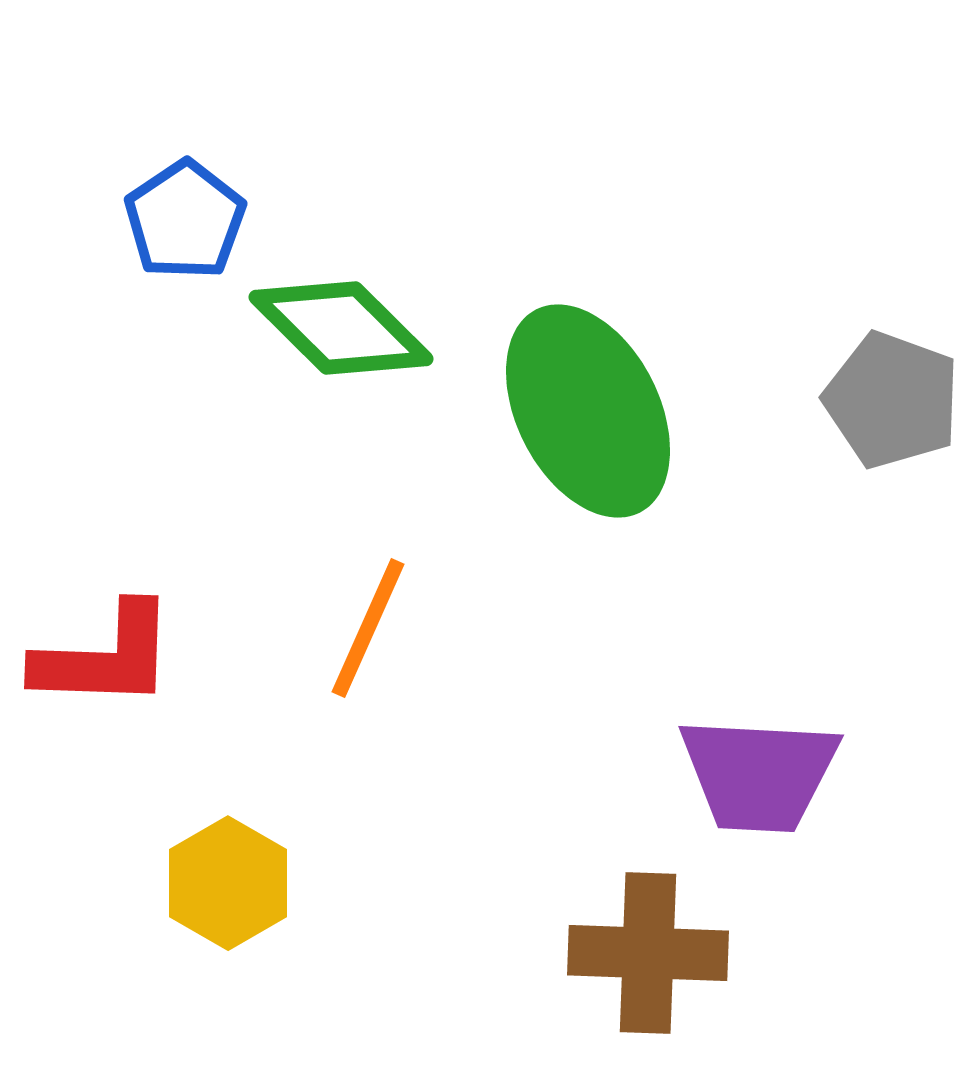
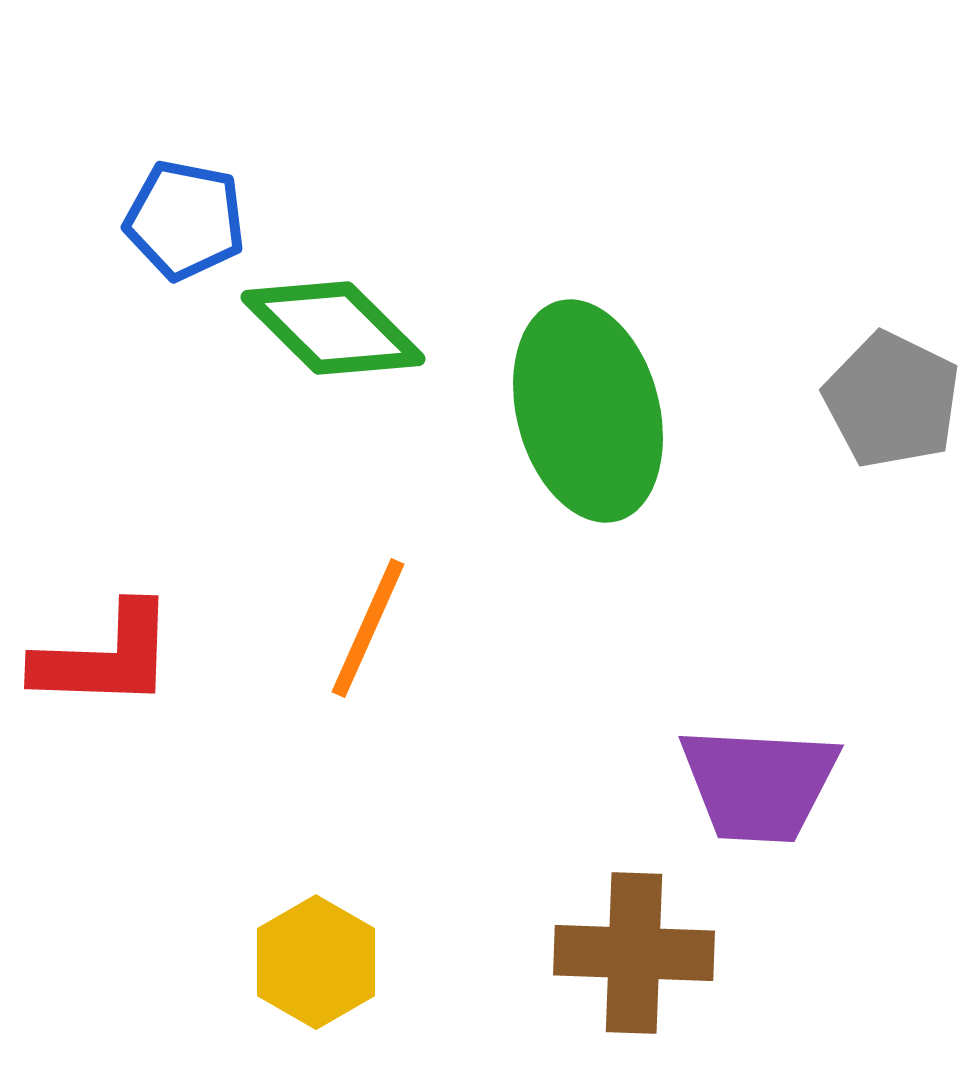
blue pentagon: rotated 27 degrees counterclockwise
green diamond: moved 8 px left
gray pentagon: rotated 6 degrees clockwise
green ellipse: rotated 12 degrees clockwise
purple trapezoid: moved 10 px down
yellow hexagon: moved 88 px right, 79 px down
brown cross: moved 14 px left
